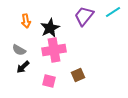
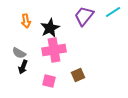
gray semicircle: moved 3 px down
black arrow: rotated 24 degrees counterclockwise
